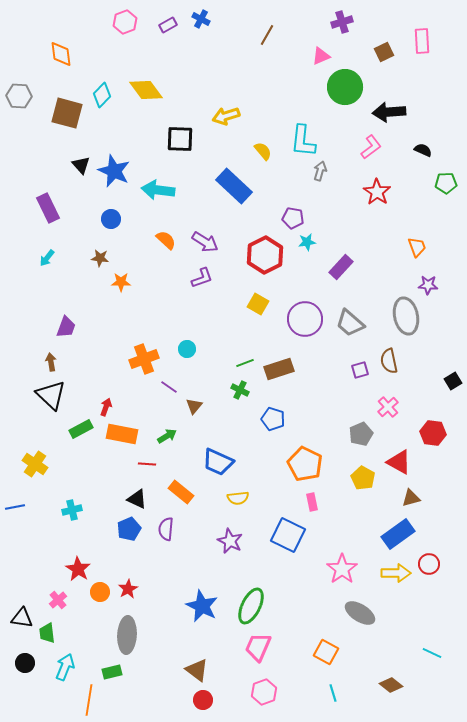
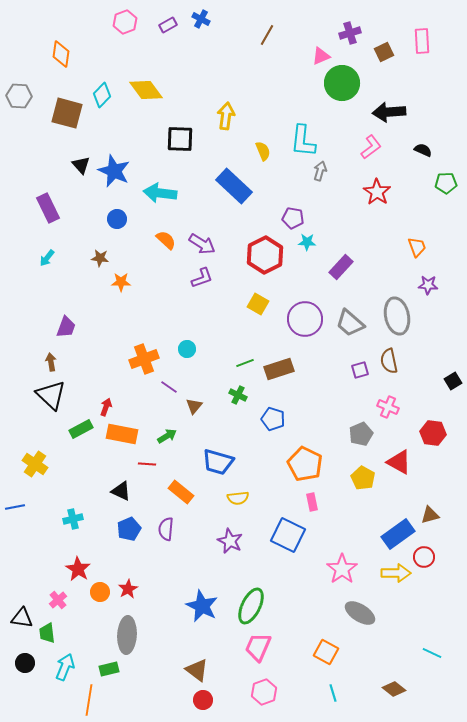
purple cross at (342, 22): moved 8 px right, 11 px down
orange diamond at (61, 54): rotated 16 degrees clockwise
green circle at (345, 87): moved 3 px left, 4 px up
yellow arrow at (226, 116): rotated 116 degrees clockwise
yellow semicircle at (263, 151): rotated 18 degrees clockwise
cyan arrow at (158, 190): moved 2 px right, 3 px down
blue circle at (111, 219): moved 6 px right
purple arrow at (205, 242): moved 3 px left, 2 px down
cyan star at (307, 242): rotated 12 degrees clockwise
gray ellipse at (406, 316): moved 9 px left
green cross at (240, 390): moved 2 px left, 5 px down
pink cross at (388, 407): rotated 25 degrees counterclockwise
blue trapezoid at (218, 462): rotated 8 degrees counterclockwise
brown triangle at (411, 498): moved 19 px right, 17 px down
black triangle at (137, 499): moved 16 px left, 8 px up
cyan cross at (72, 510): moved 1 px right, 9 px down
red circle at (429, 564): moved 5 px left, 7 px up
green rectangle at (112, 672): moved 3 px left, 3 px up
brown diamond at (391, 685): moved 3 px right, 4 px down
